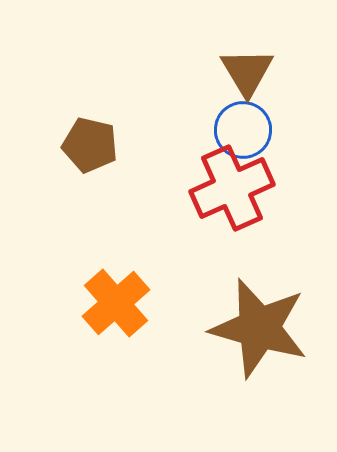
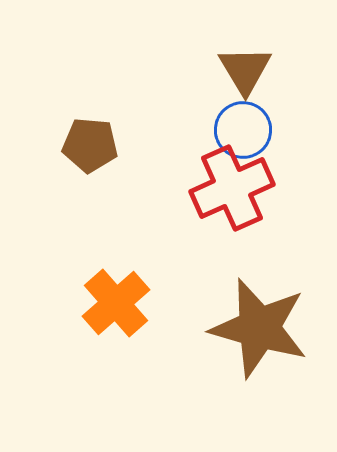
brown triangle: moved 2 px left, 2 px up
brown pentagon: rotated 8 degrees counterclockwise
